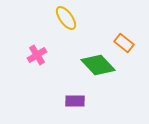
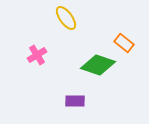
green diamond: rotated 28 degrees counterclockwise
